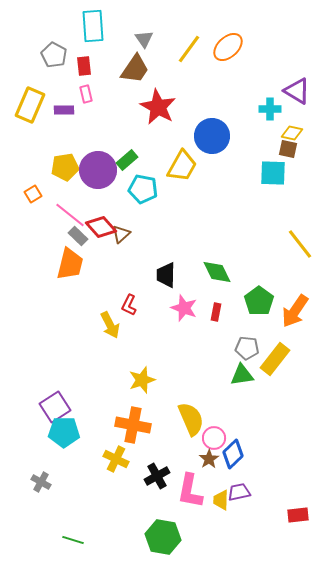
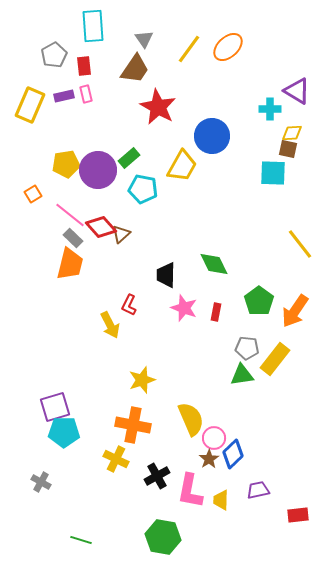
gray pentagon at (54, 55): rotated 15 degrees clockwise
purple rectangle at (64, 110): moved 14 px up; rotated 12 degrees counterclockwise
yellow diamond at (292, 133): rotated 15 degrees counterclockwise
green rectangle at (127, 160): moved 2 px right, 2 px up
yellow pentagon at (65, 167): moved 1 px right, 3 px up
gray rectangle at (78, 236): moved 5 px left, 2 px down
green diamond at (217, 272): moved 3 px left, 8 px up
purple square at (55, 407): rotated 16 degrees clockwise
purple trapezoid at (239, 492): moved 19 px right, 2 px up
green line at (73, 540): moved 8 px right
